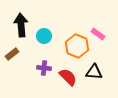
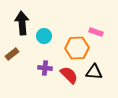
black arrow: moved 1 px right, 2 px up
pink rectangle: moved 2 px left, 2 px up; rotated 16 degrees counterclockwise
orange hexagon: moved 2 px down; rotated 25 degrees counterclockwise
purple cross: moved 1 px right
red semicircle: moved 1 px right, 2 px up
